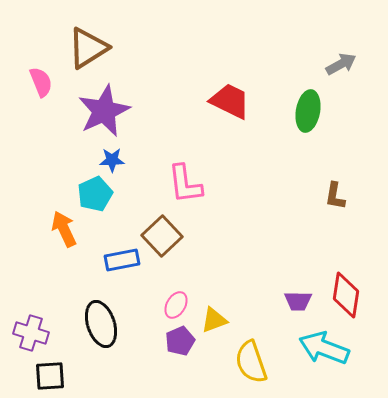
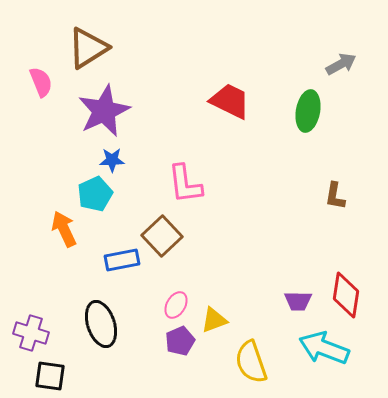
black square: rotated 12 degrees clockwise
